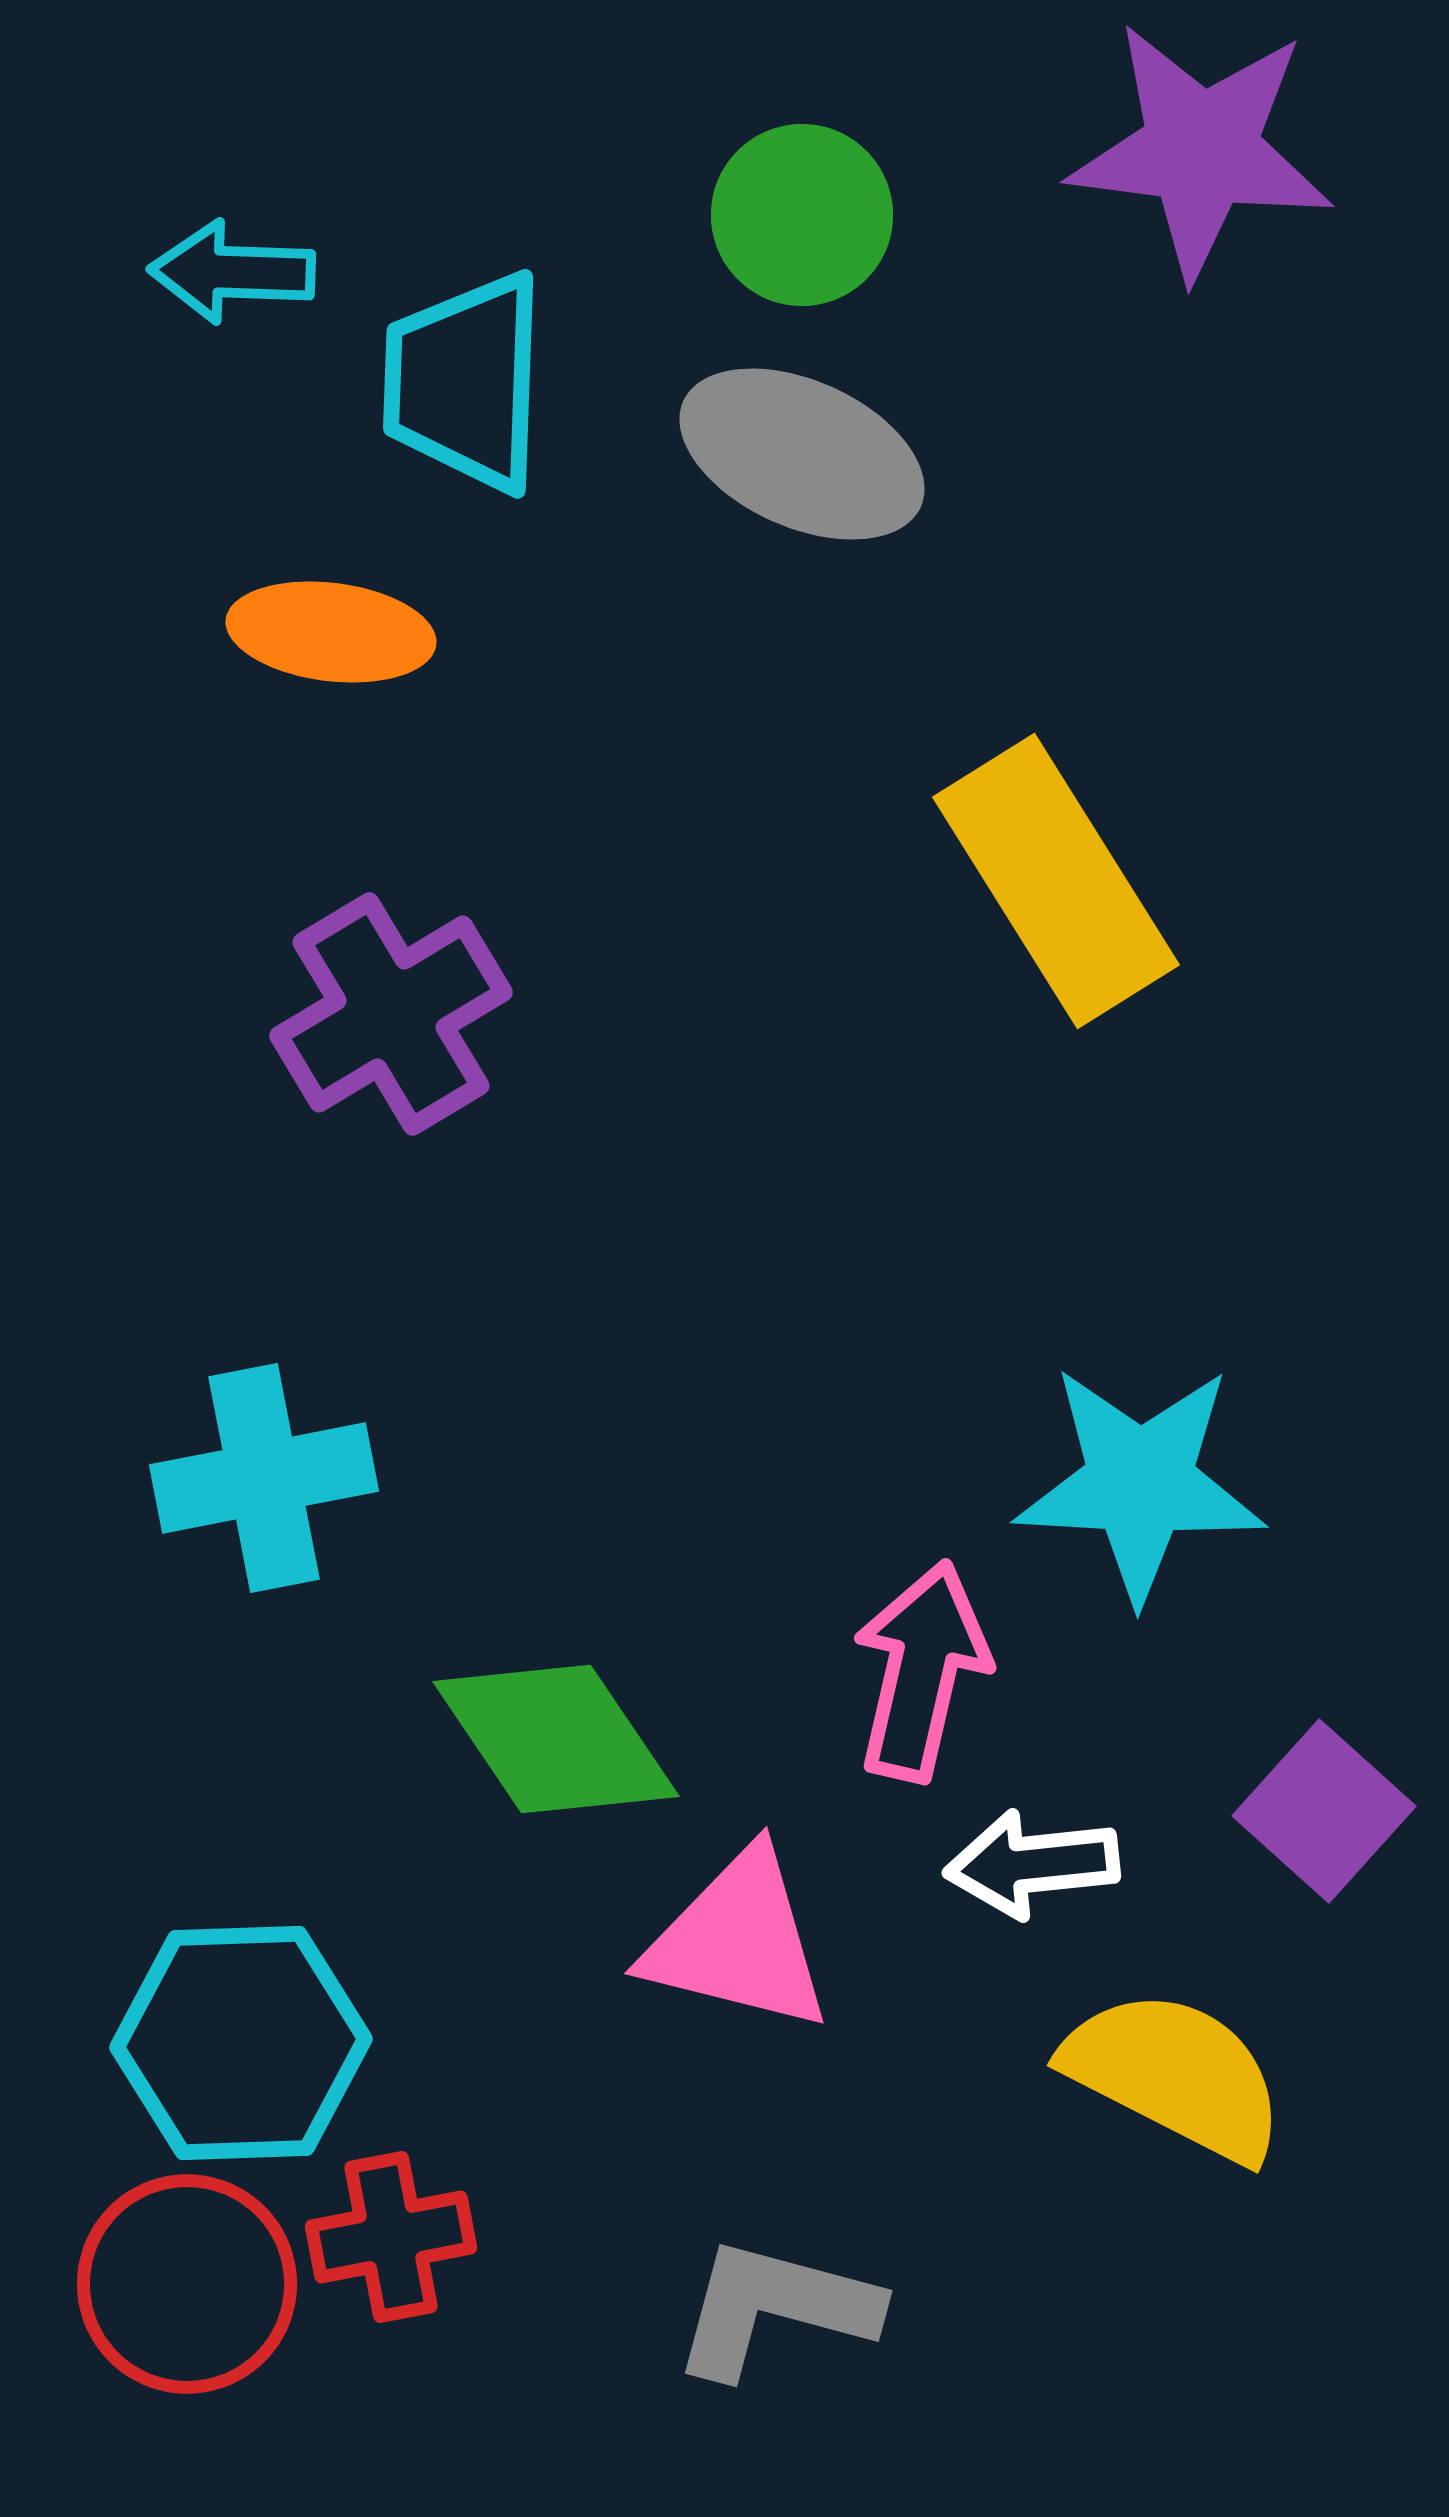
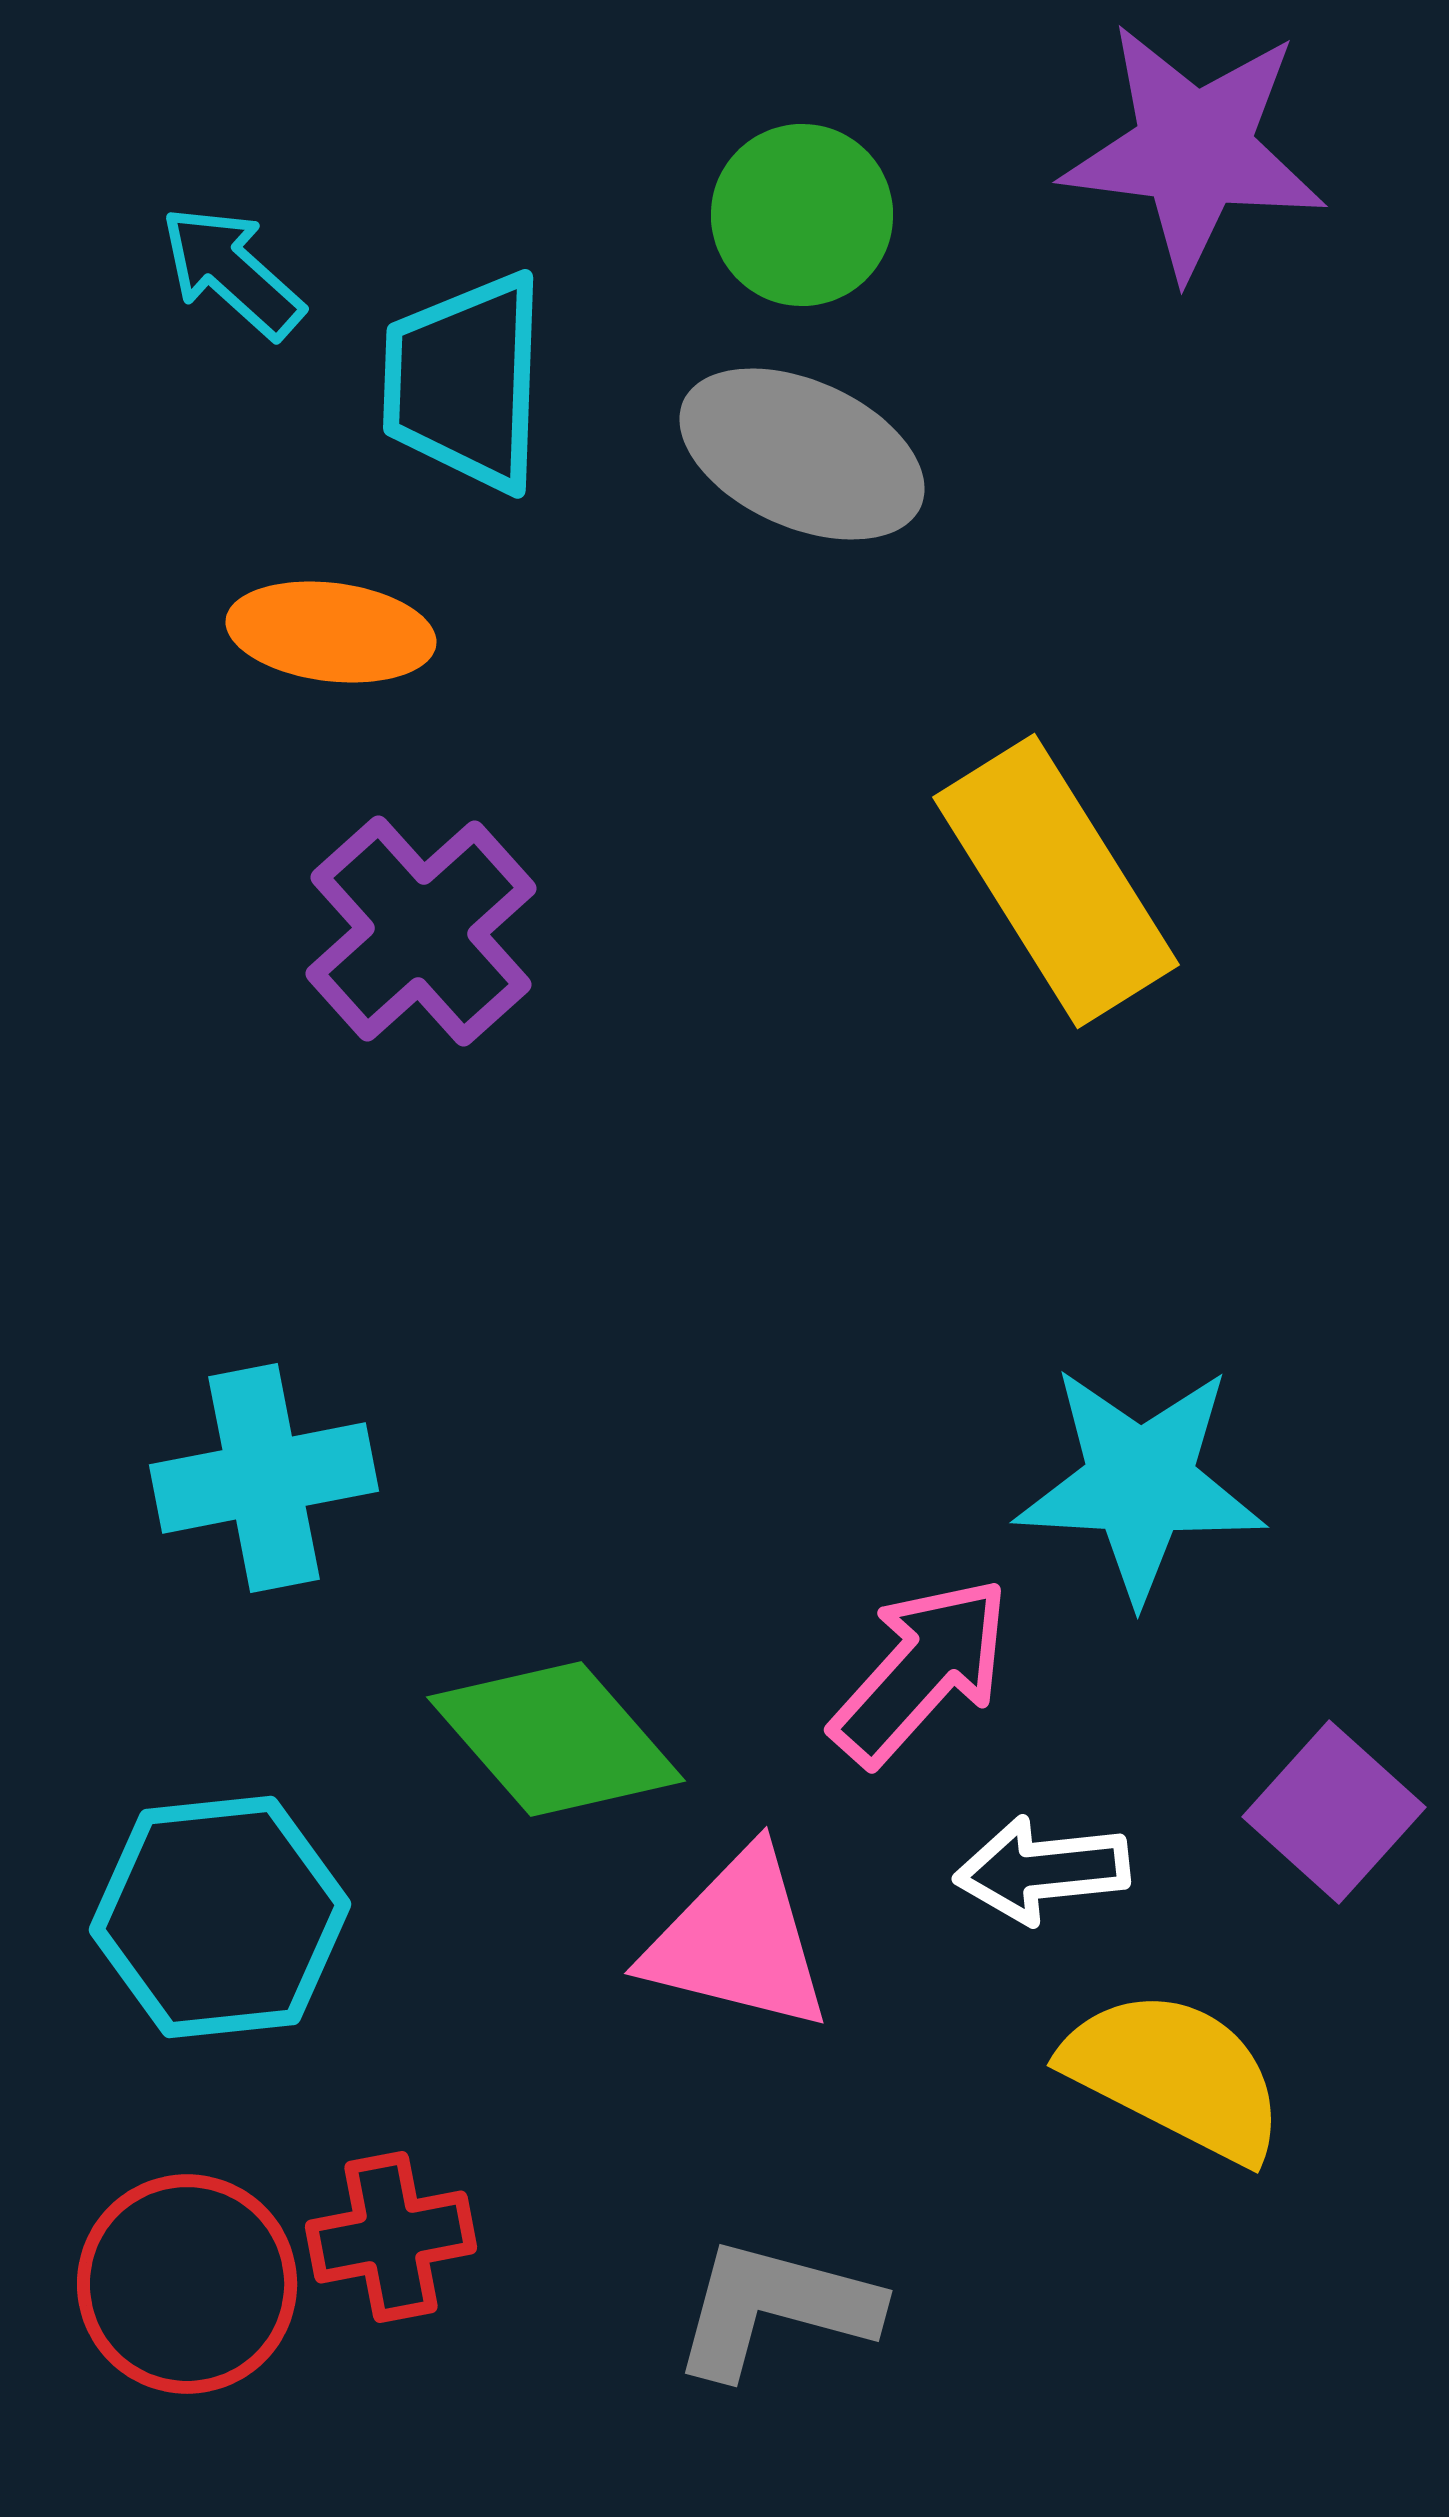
purple star: moved 7 px left
cyan arrow: rotated 40 degrees clockwise
purple cross: moved 30 px right, 83 px up; rotated 11 degrees counterclockwise
pink arrow: rotated 29 degrees clockwise
green diamond: rotated 7 degrees counterclockwise
purple square: moved 10 px right, 1 px down
white arrow: moved 10 px right, 6 px down
cyan hexagon: moved 21 px left, 126 px up; rotated 4 degrees counterclockwise
